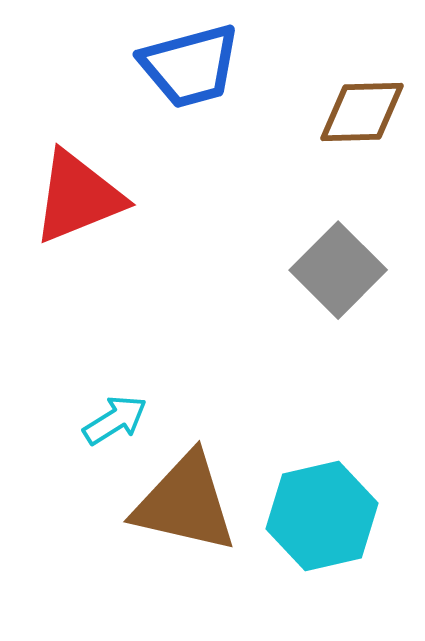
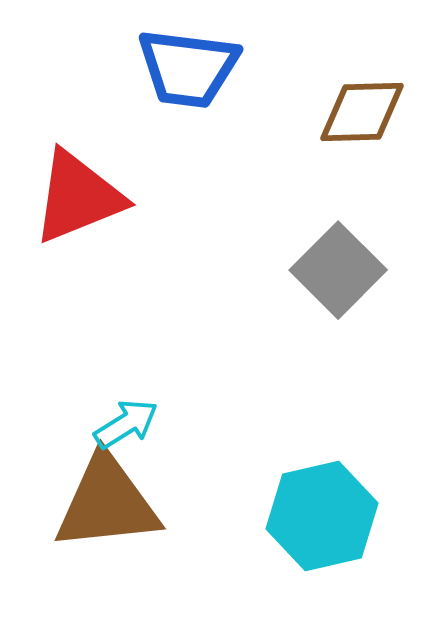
blue trapezoid: moved 2 px left, 2 px down; rotated 22 degrees clockwise
cyan arrow: moved 11 px right, 4 px down
brown triangle: moved 78 px left; rotated 19 degrees counterclockwise
